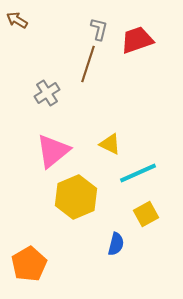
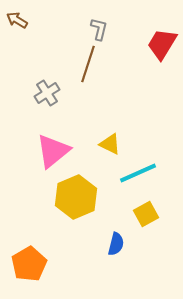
red trapezoid: moved 25 px right, 4 px down; rotated 40 degrees counterclockwise
